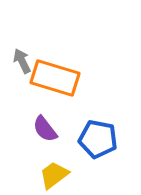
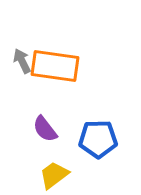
orange rectangle: moved 12 px up; rotated 9 degrees counterclockwise
blue pentagon: rotated 12 degrees counterclockwise
